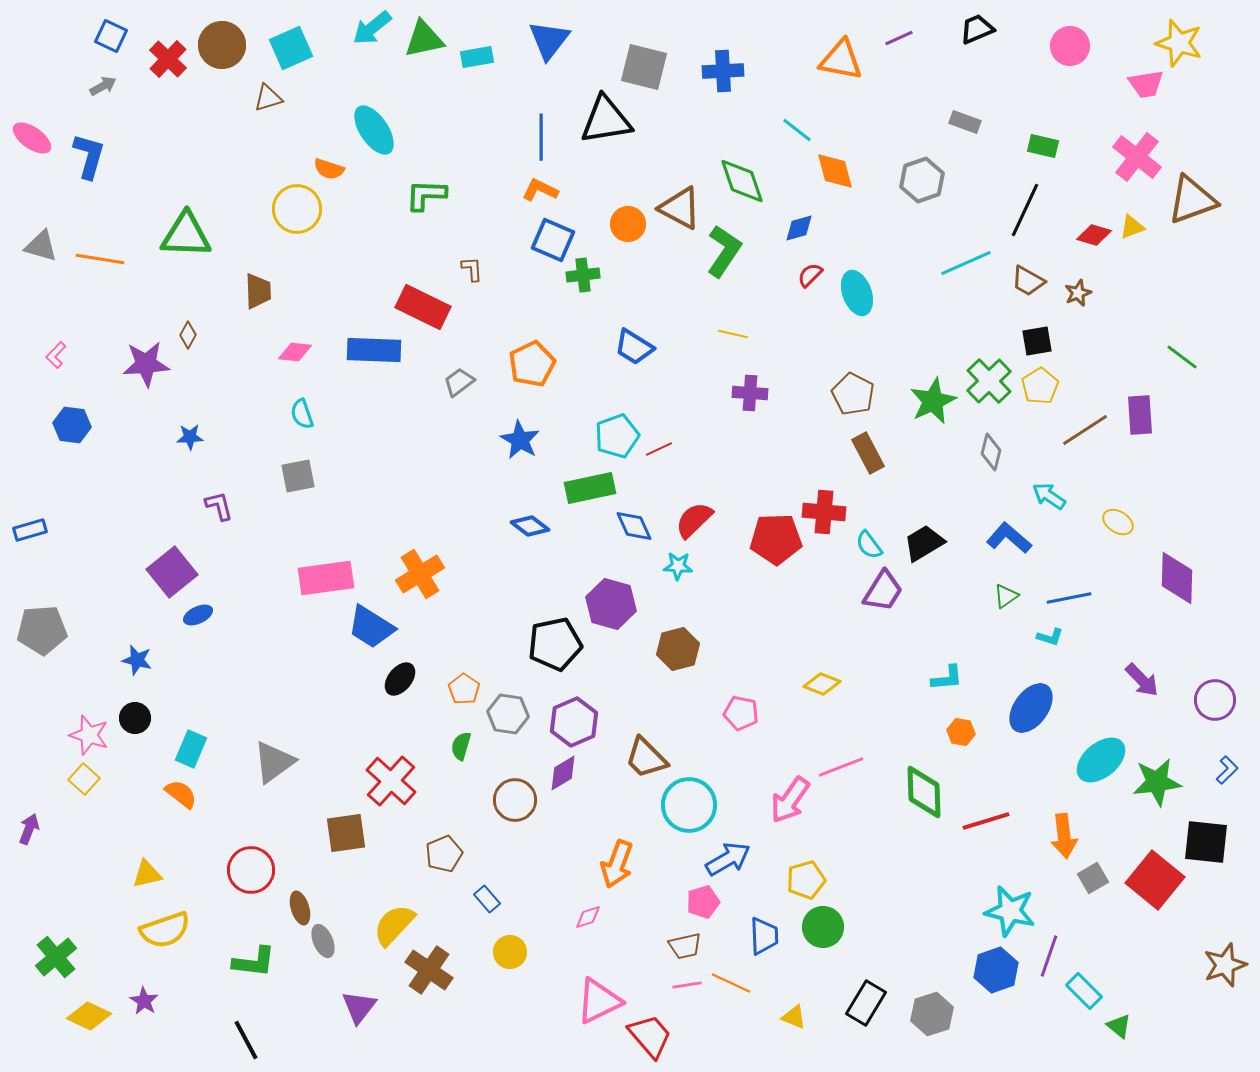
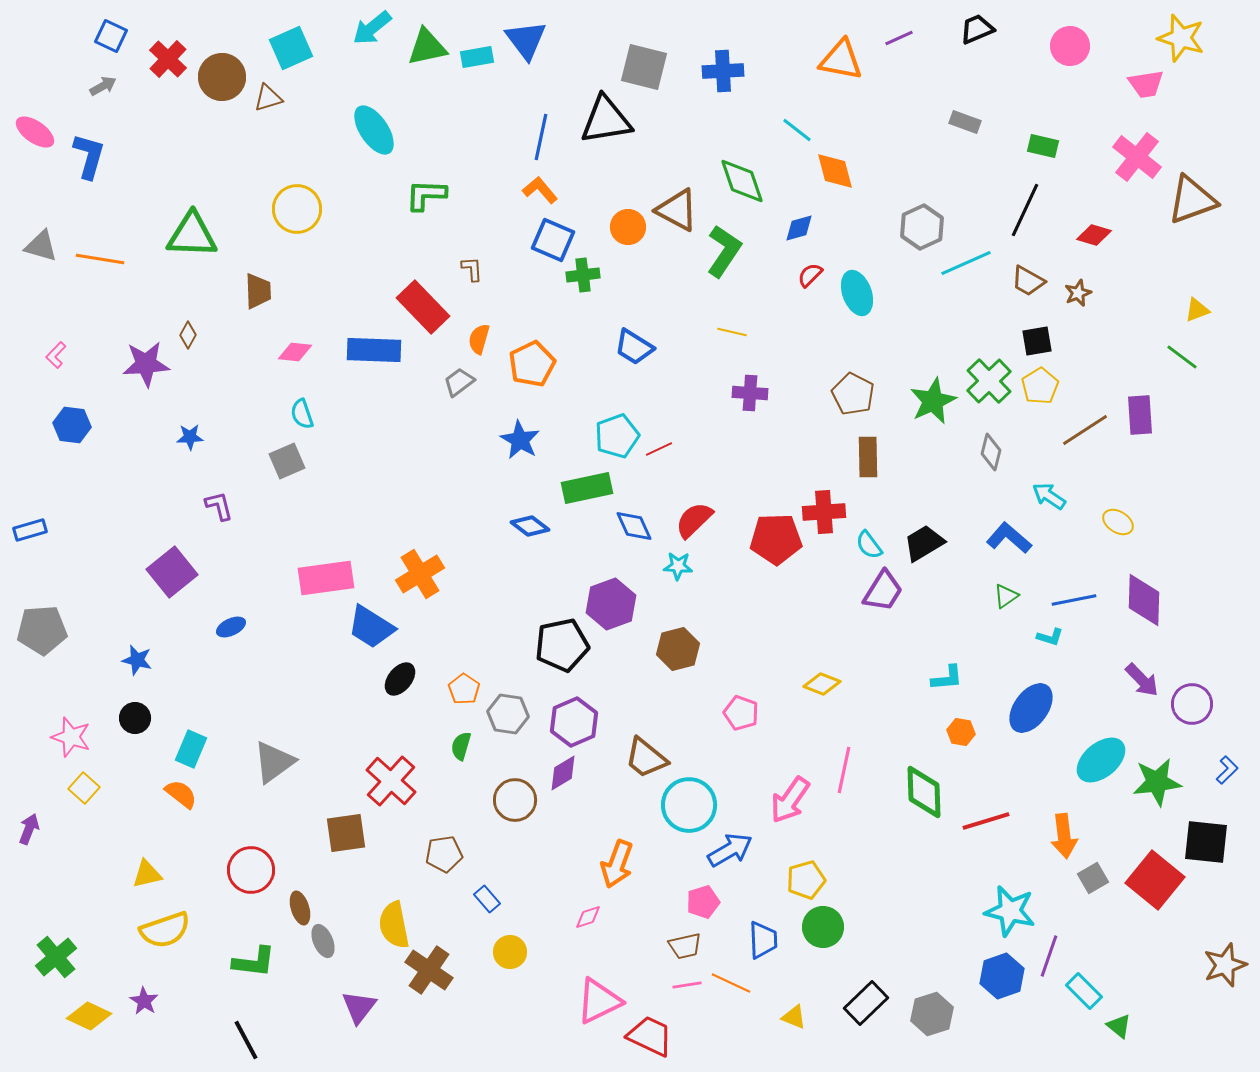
green triangle at (424, 39): moved 3 px right, 8 px down
blue triangle at (549, 40): moved 23 px left; rotated 15 degrees counterclockwise
yellow star at (1179, 43): moved 2 px right, 5 px up
brown circle at (222, 45): moved 32 px down
blue line at (541, 137): rotated 12 degrees clockwise
pink ellipse at (32, 138): moved 3 px right, 6 px up
orange semicircle at (329, 169): moved 150 px right, 170 px down; rotated 88 degrees clockwise
gray hexagon at (922, 180): moved 47 px down; rotated 6 degrees counterclockwise
orange L-shape at (540, 190): rotated 24 degrees clockwise
brown triangle at (680, 208): moved 3 px left, 2 px down
orange circle at (628, 224): moved 3 px down
yellow triangle at (1132, 227): moved 65 px right, 83 px down
green triangle at (186, 235): moved 6 px right
red rectangle at (423, 307): rotated 20 degrees clockwise
yellow line at (733, 334): moved 1 px left, 2 px up
brown rectangle at (868, 453): moved 4 px down; rotated 27 degrees clockwise
gray square at (298, 476): moved 11 px left, 15 px up; rotated 12 degrees counterclockwise
green rectangle at (590, 488): moved 3 px left
red cross at (824, 512): rotated 9 degrees counterclockwise
purple diamond at (1177, 578): moved 33 px left, 22 px down
blue line at (1069, 598): moved 5 px right, 2 px down
purple hexagon at (611, 604): rotated 24 degrees clockwise
blue ellipse at (198, 615): moved 33 px right, 12 px down
black pentagon at (555, 644): moved 7 px right, 1 px down
purple circle at (1215, 700): moved 23 px left, 4 px down
pink pentagon at (741, 713): rotated 8 degrees clockwise
pink star at (89, 735): moved 18 px left, 2 px down
brown trapezoid at (646, 758): rotated 6 degrees counterclockwise
pink line at (841, 767): moved 3 px right, 3 px down; rotated 57 degrees counterclockwise
yellow square at (84, 779): moved 9 px down
brown pentagon at (444, 854): rotated 15 degrees clockwise
blue arrow at (728, 859): moved 2 px right, 9 px up
yellow semicircle at (394, 925): rotated 54 degrees counterclockwise
blue trapezoid at (764, 936): moved 1 px left, 4 px down
blue hexagon at (996, 970): moved 6 px right, 6 px down
black rectangle at (866, 1003): rotated 15 degrees clockwise
red trapezoid at (650, 1036): rotated 24 degrees counterclockwise
